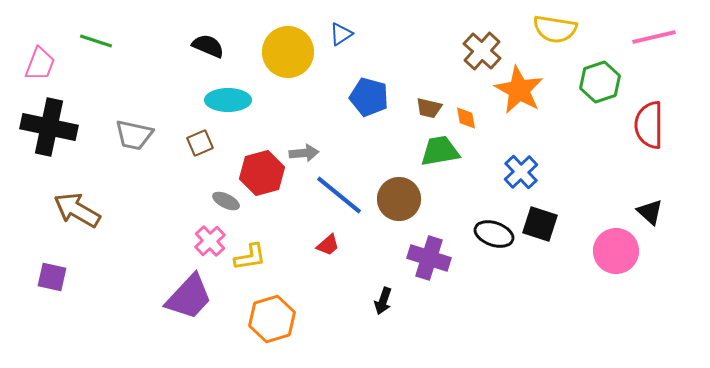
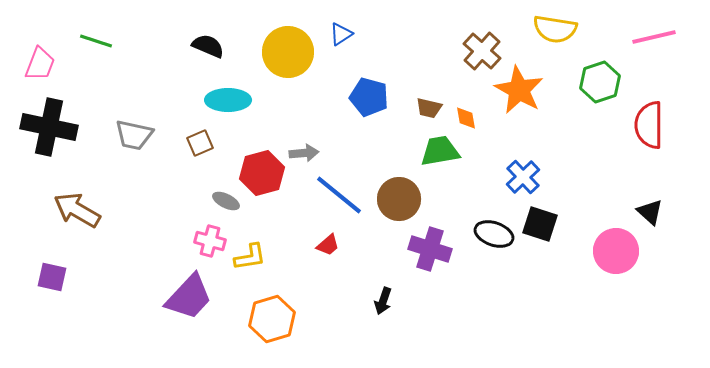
blue cross: moved 2 px right, 5 px down
pink cross: rotated 32 degrees counterclockwise
purple cross: moved 1 px right, 9 px up
